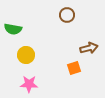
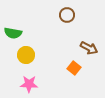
green semicircle: moved 4 px down
brown arrow: rotated 42 degrees clockwise
orange square: rotated 32 degrees counterclockwise
